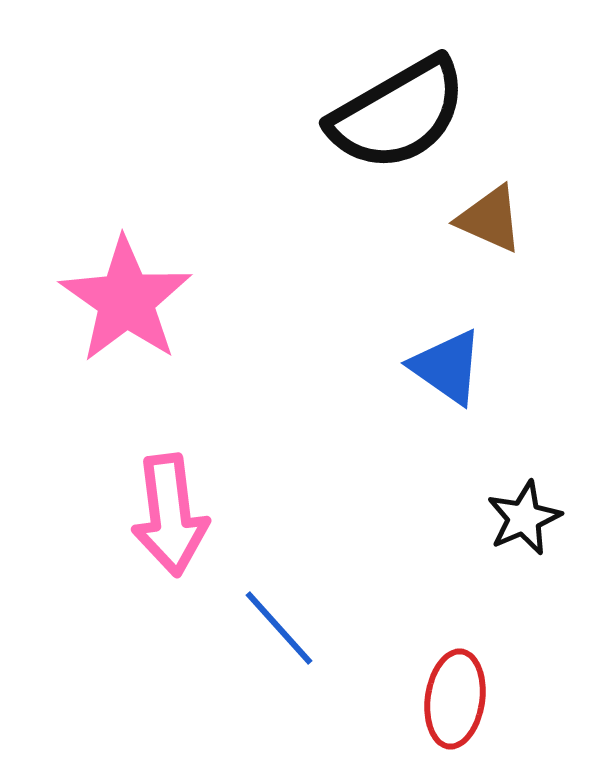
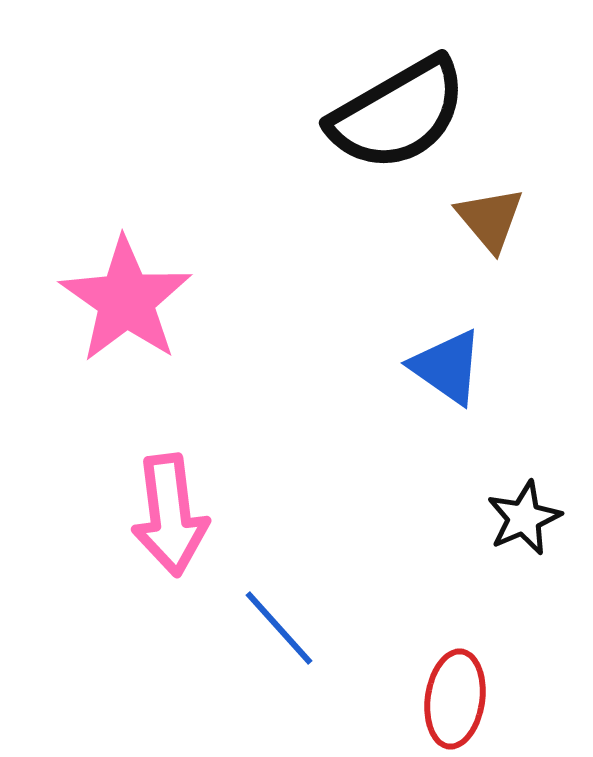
brown triangle: rotated 26 degrees clockwise
